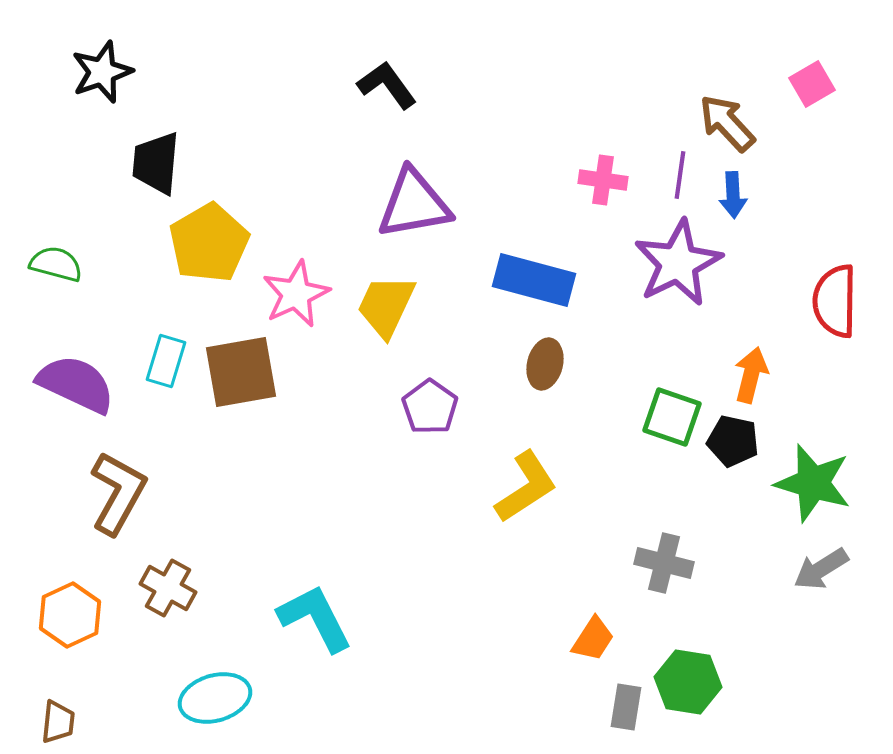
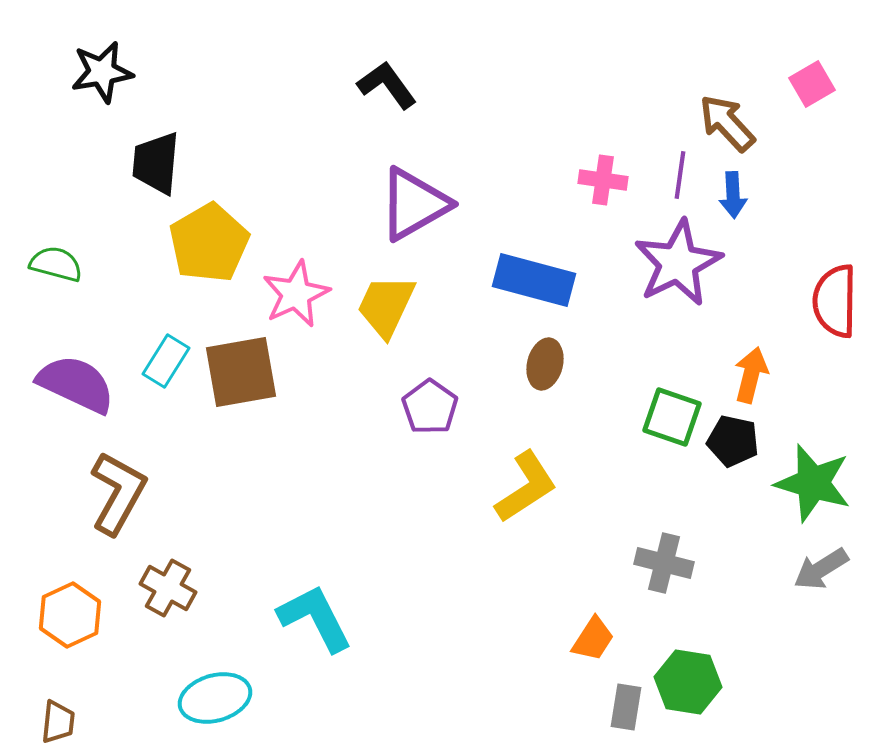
black star: rotated 10 degrees clockwise
purple triangle: rotated 20 degrees counterclockwise
cyan rectangle: rotated 15 degrees clockwise
